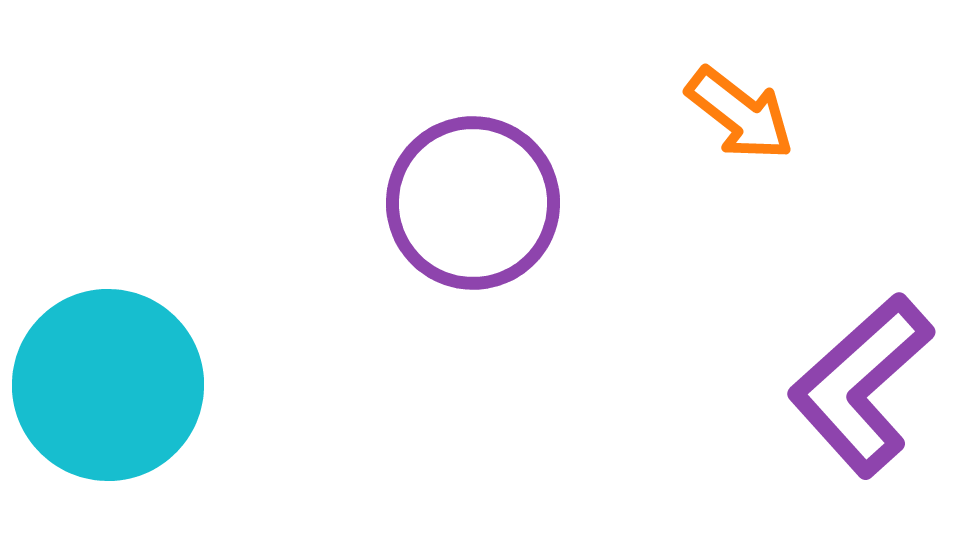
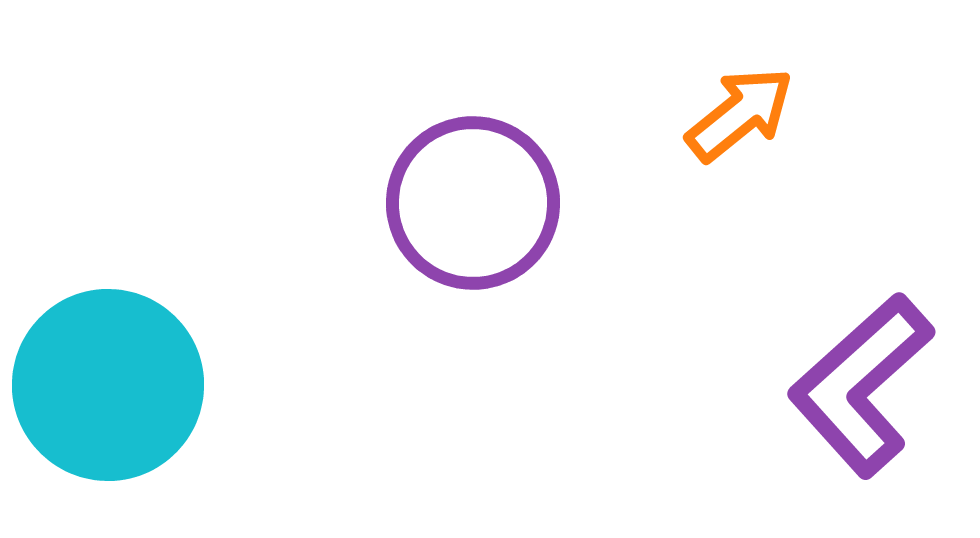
orange arrow: rotated 77 degrees counterclockwise
